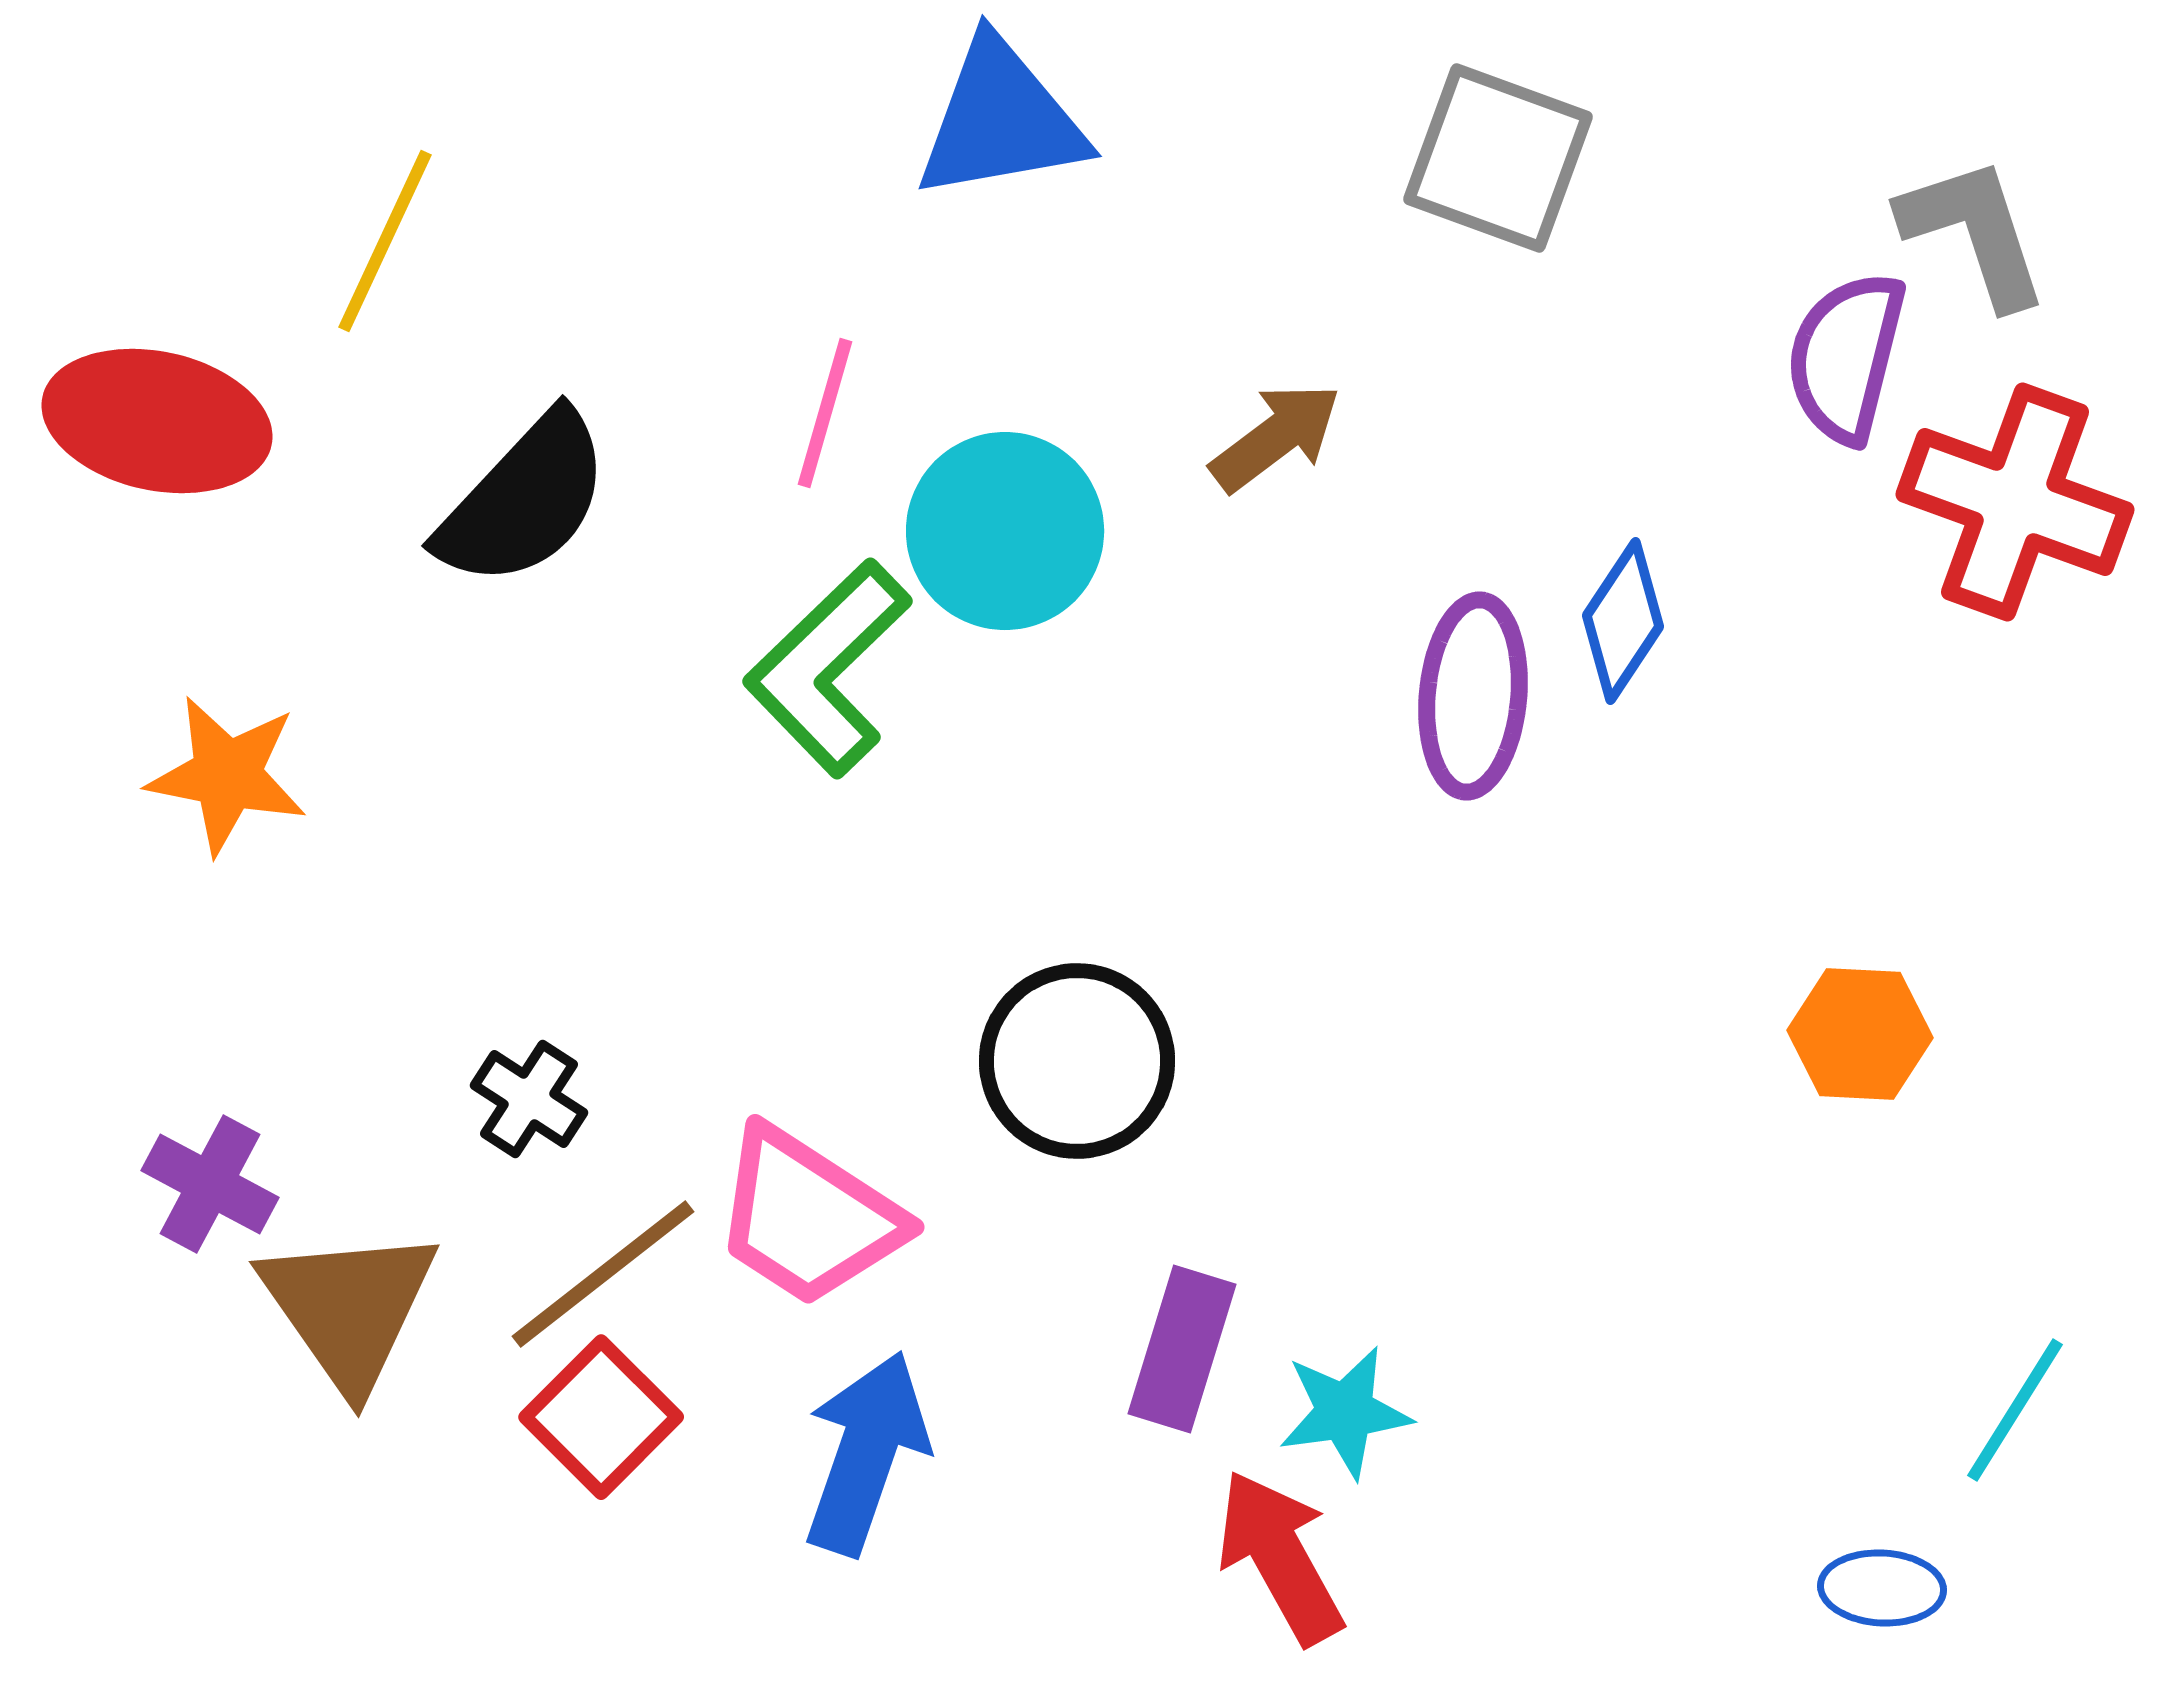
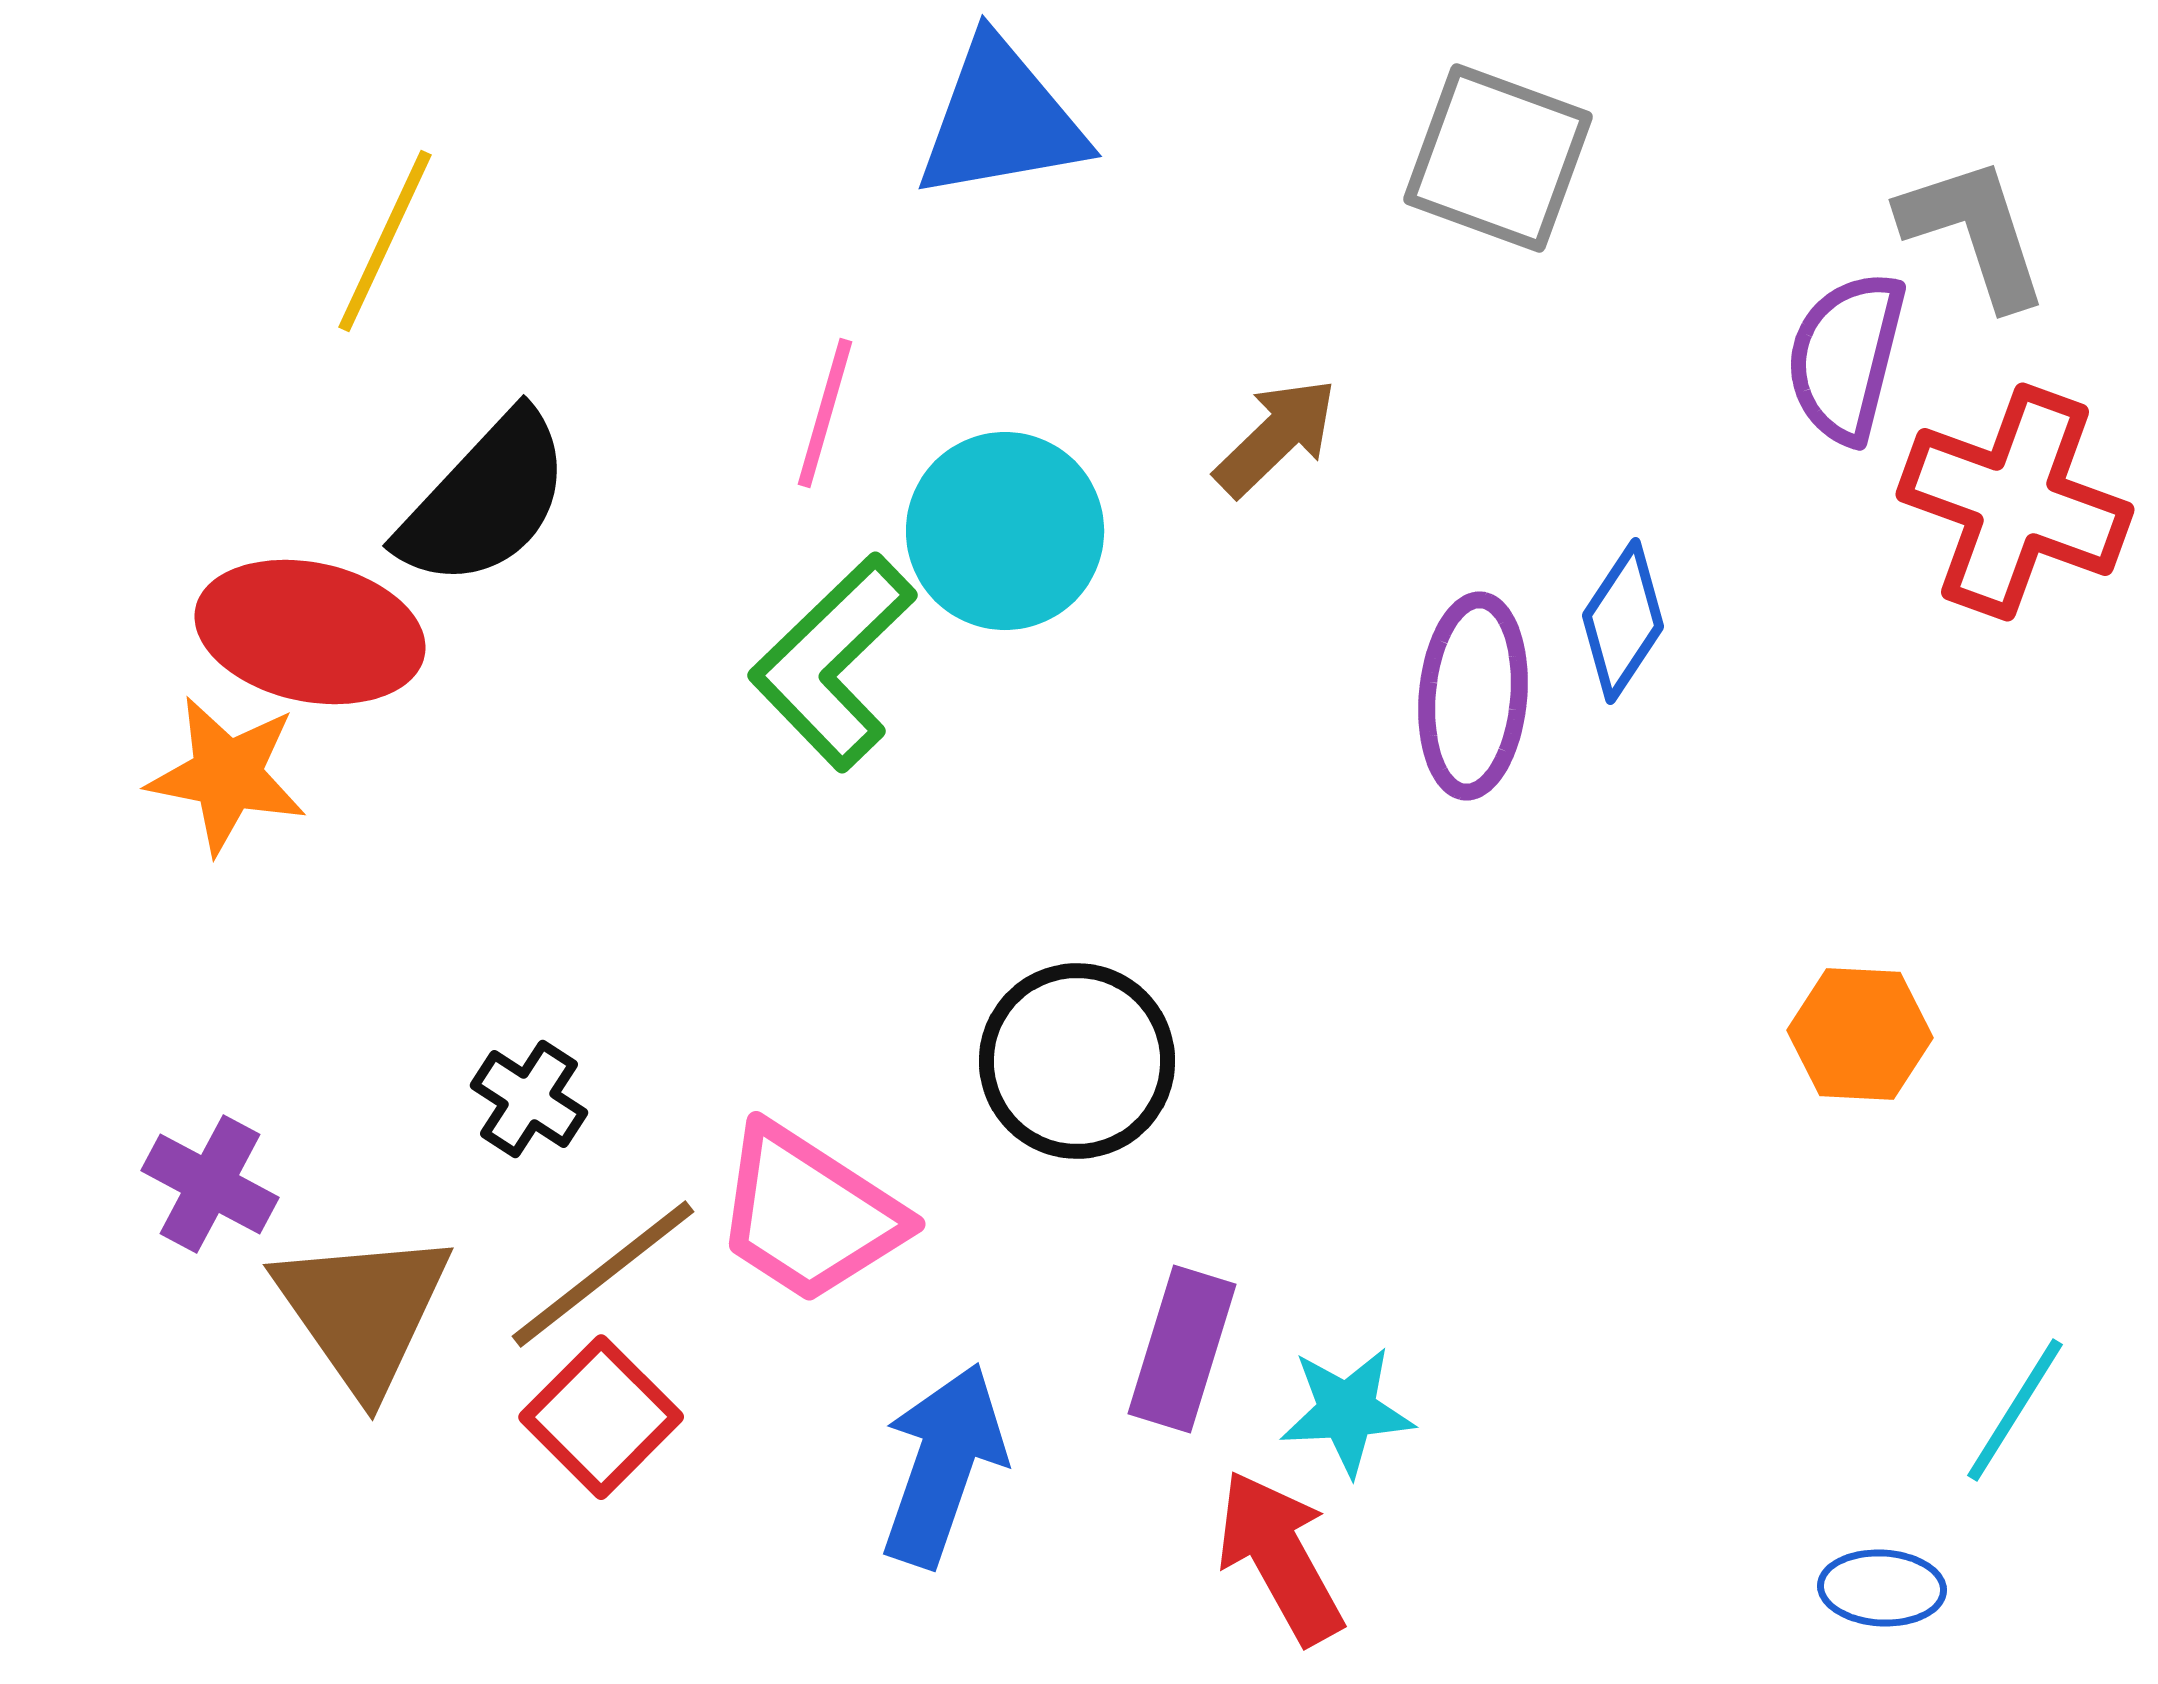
red ellipse: moved 153 px right, 211 px down
brown arrow: rotated 7 degrees counterclockwise
black semicircle: moved 39 px left
green L-shape: moved 5 px right, 6 px up
pink trapezoid: moved 1 px right, 3 px up
brown triangle: moved 14 px right, 3 px down
cyan star: moved 2 px right, 1 px up; rotated 5 degrees clockwise
blue arrow: moved 77 px right, 12 px down
